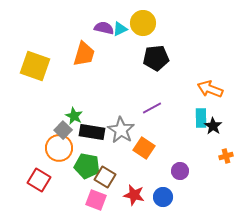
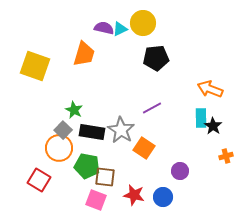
green star: moved 6 px up
brown square: rotated 25 degrees counterclockwise
